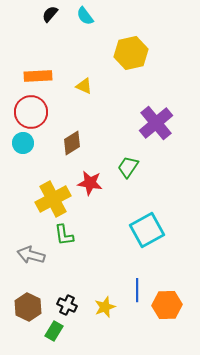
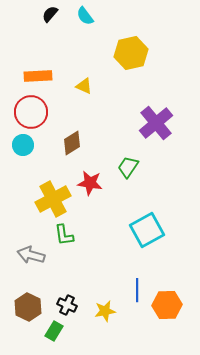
cyan circle: moved 2 px down
yellow star: moved 4 px down; rotated 10 degrees clockwise
